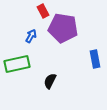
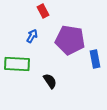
purple pentagon: moved 7 px right, 12 px down
blue arrow: moved 1 px right
green rectangle: rotated 15 degrees clockwise
black semicircle: rotated 119 degrees clockwise
